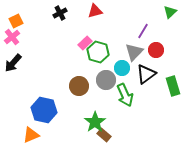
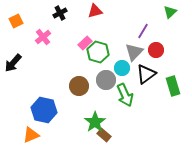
pink cross: moved 31 px right
